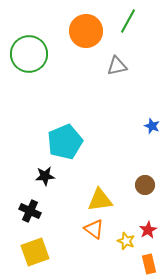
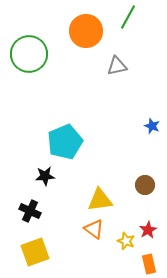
green line: moved 4 px up
